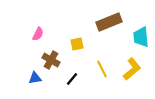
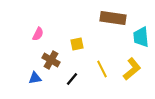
brown rectangle: moved 4 px right, 4 px up; rotated 30 degrees clockwise
